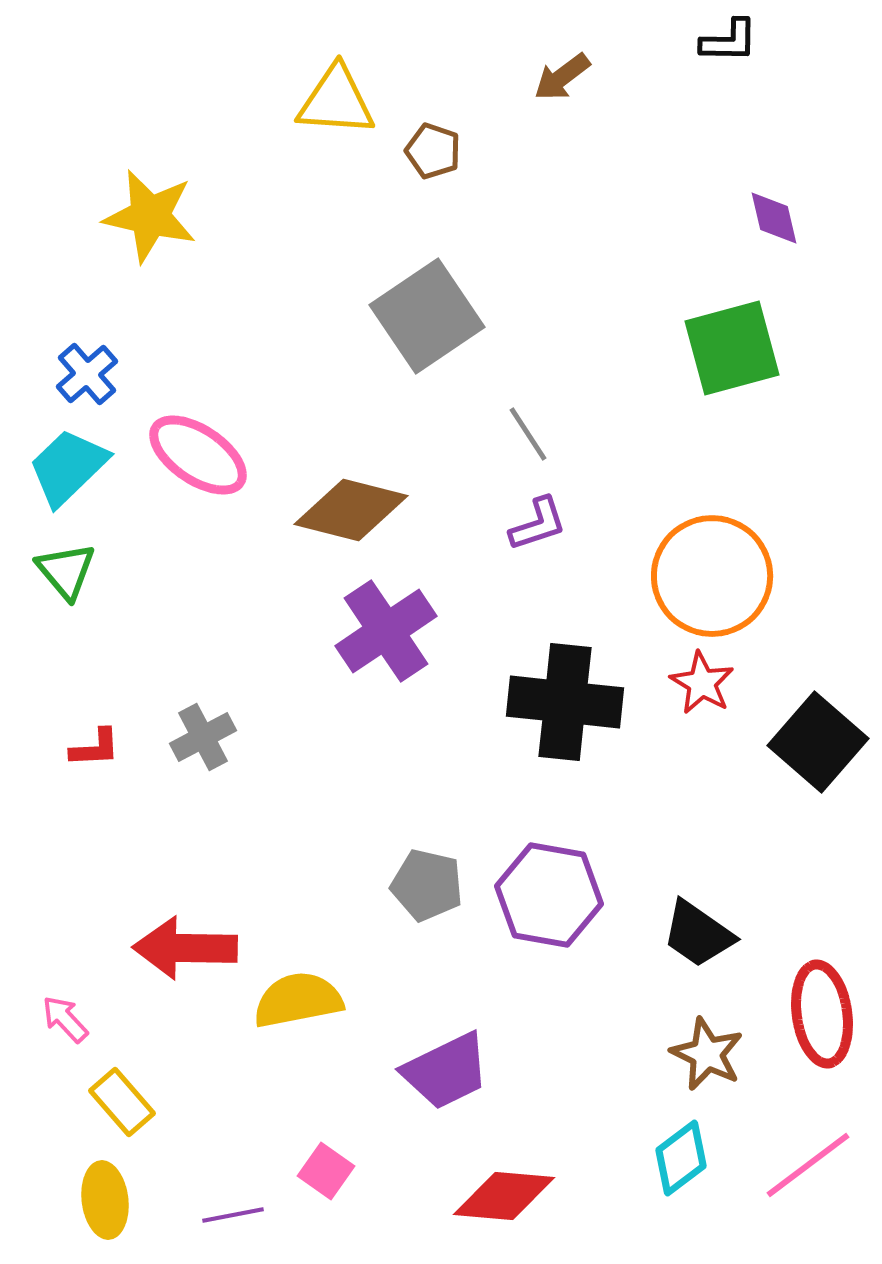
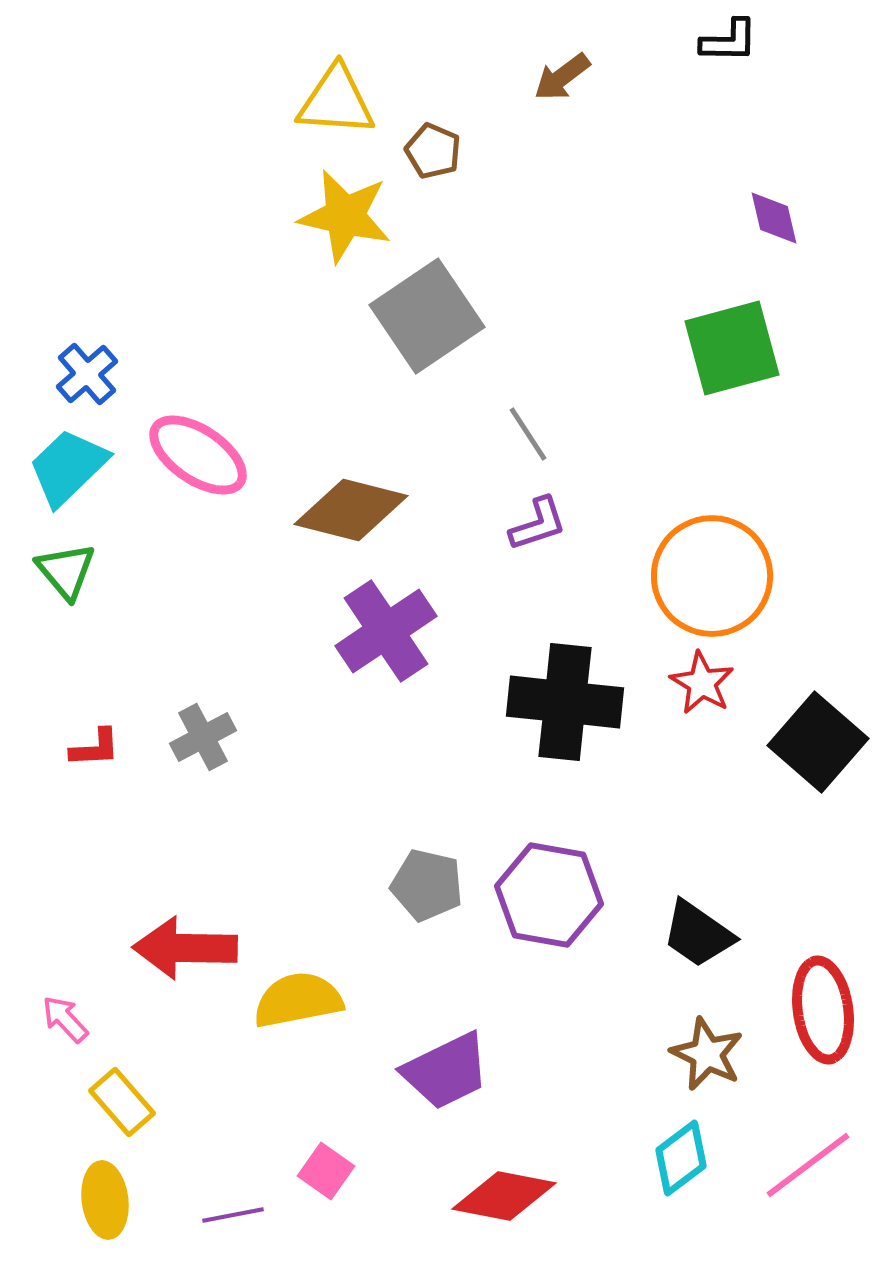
brown pentagon: rotated 4 degrees clockwise
yellow star: moved 195 px right
red ellipse: moved 1 px right, 4 px up
red diamond: rotated 6 degrees clockwise
